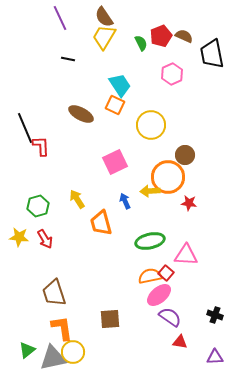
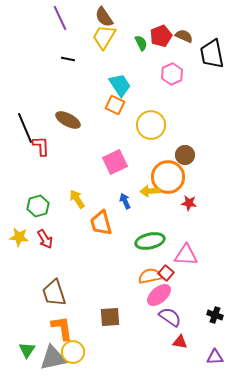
brown ellipse at (81, 114): moved 13 px left, 6 px down
brown square at (110, 319): moved 2 px up
green triangle at (27, 350): rotated 18 degrees counterclockwise
